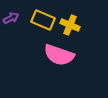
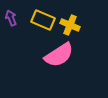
purple arrow: rotated 84 degrees counterclockwise
pink semicircle: rotated 52 degrees counterclockwise
